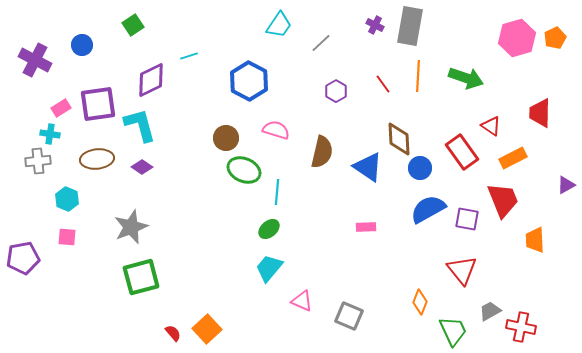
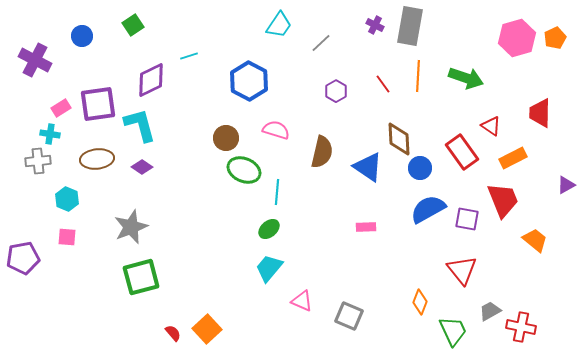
blue circle at (82, 45): moved 9 px up
orange trapezoid at (535, 240): rotated 132 degrees clockwise
